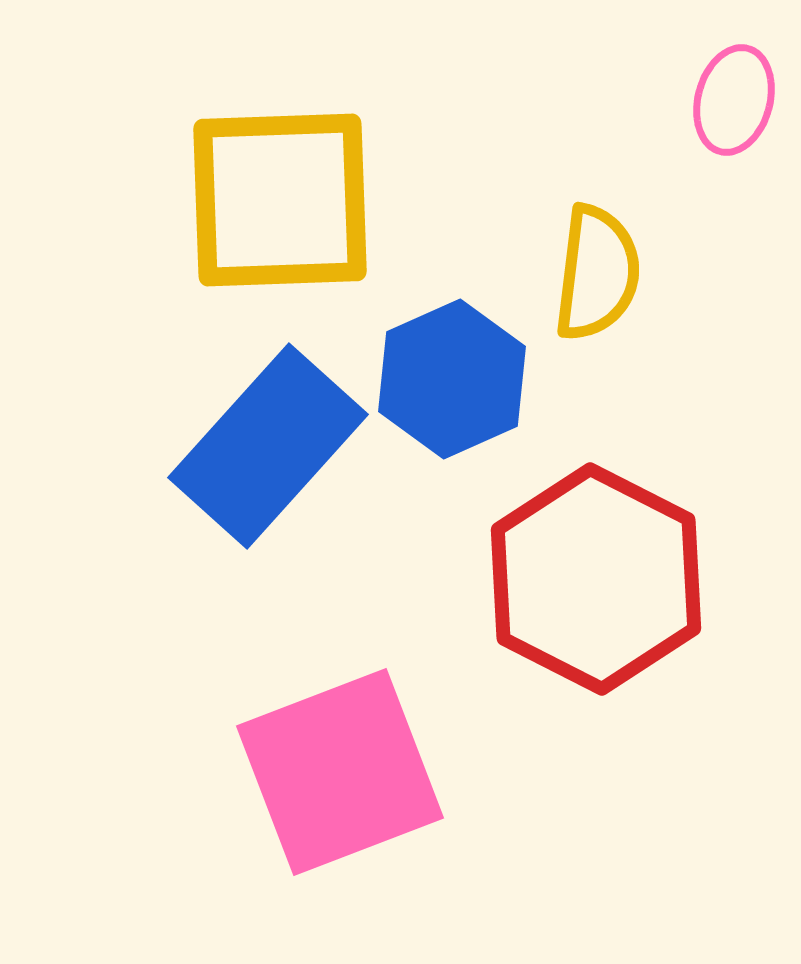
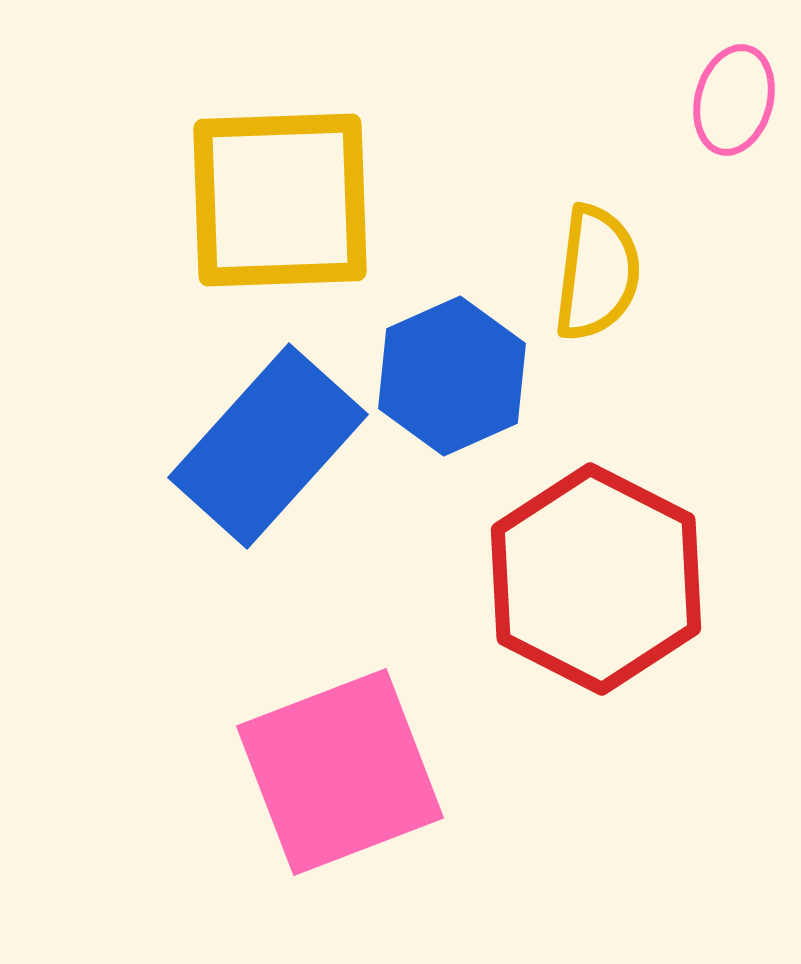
blue hexagon: moved 3 px up
